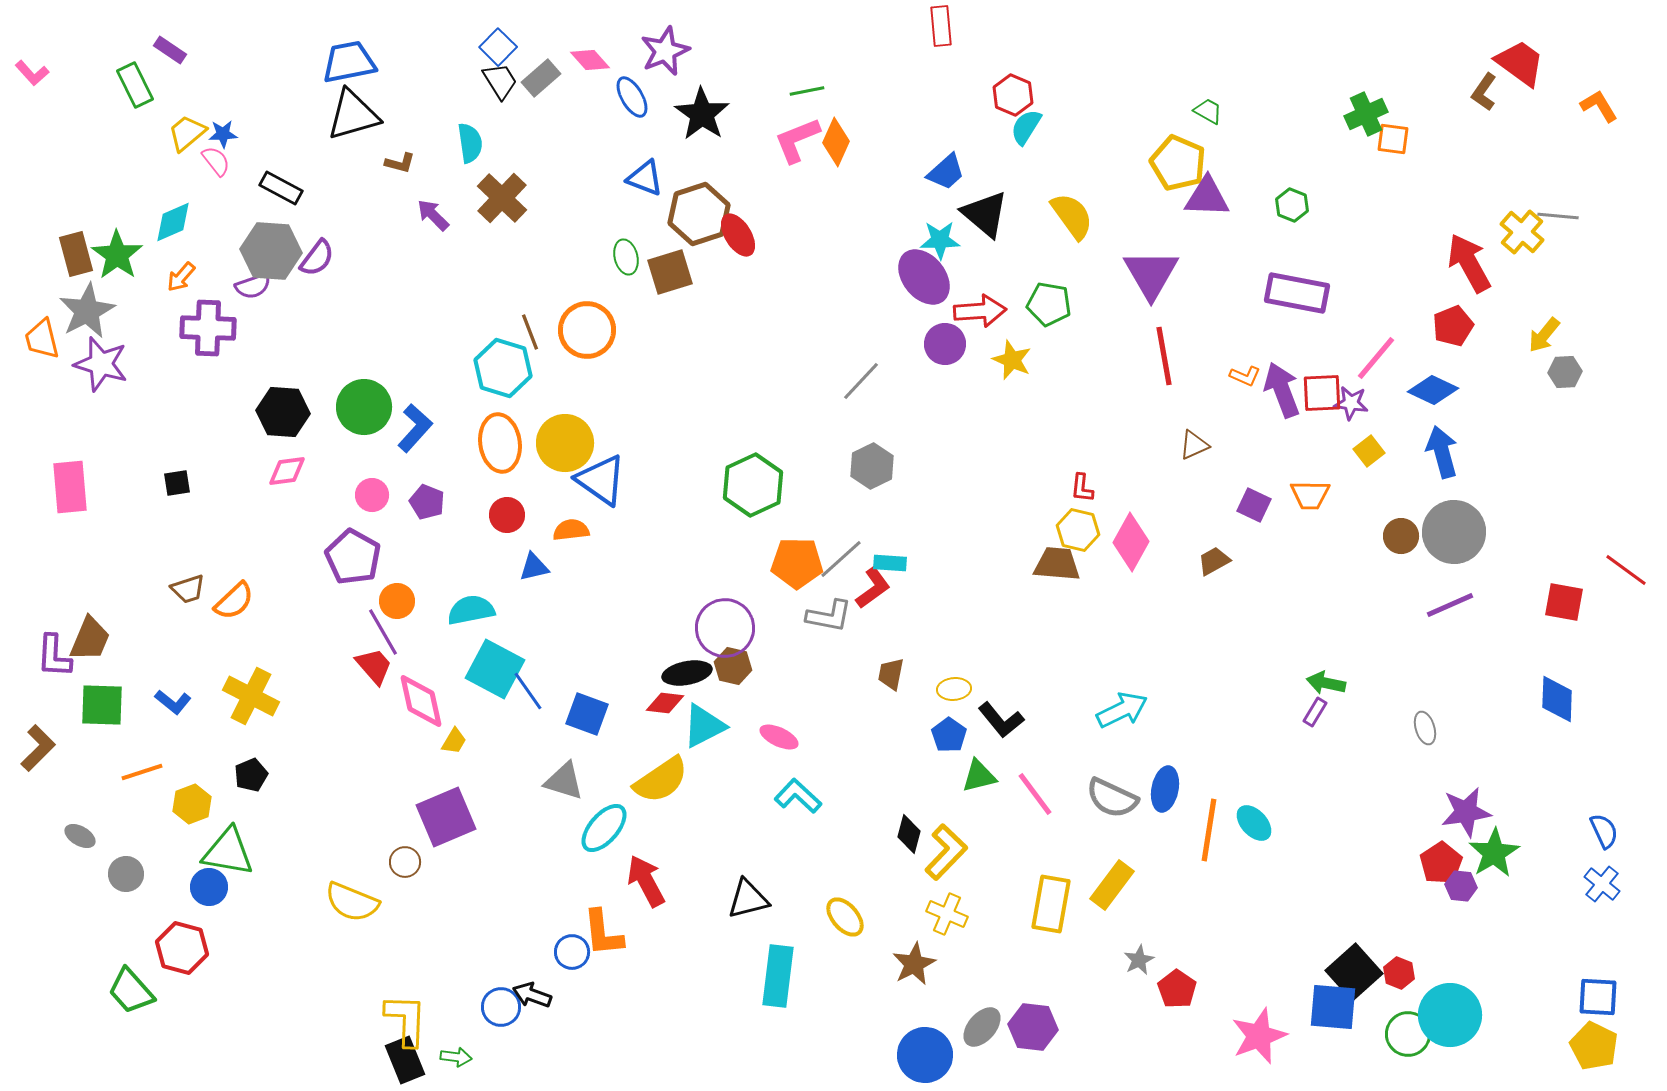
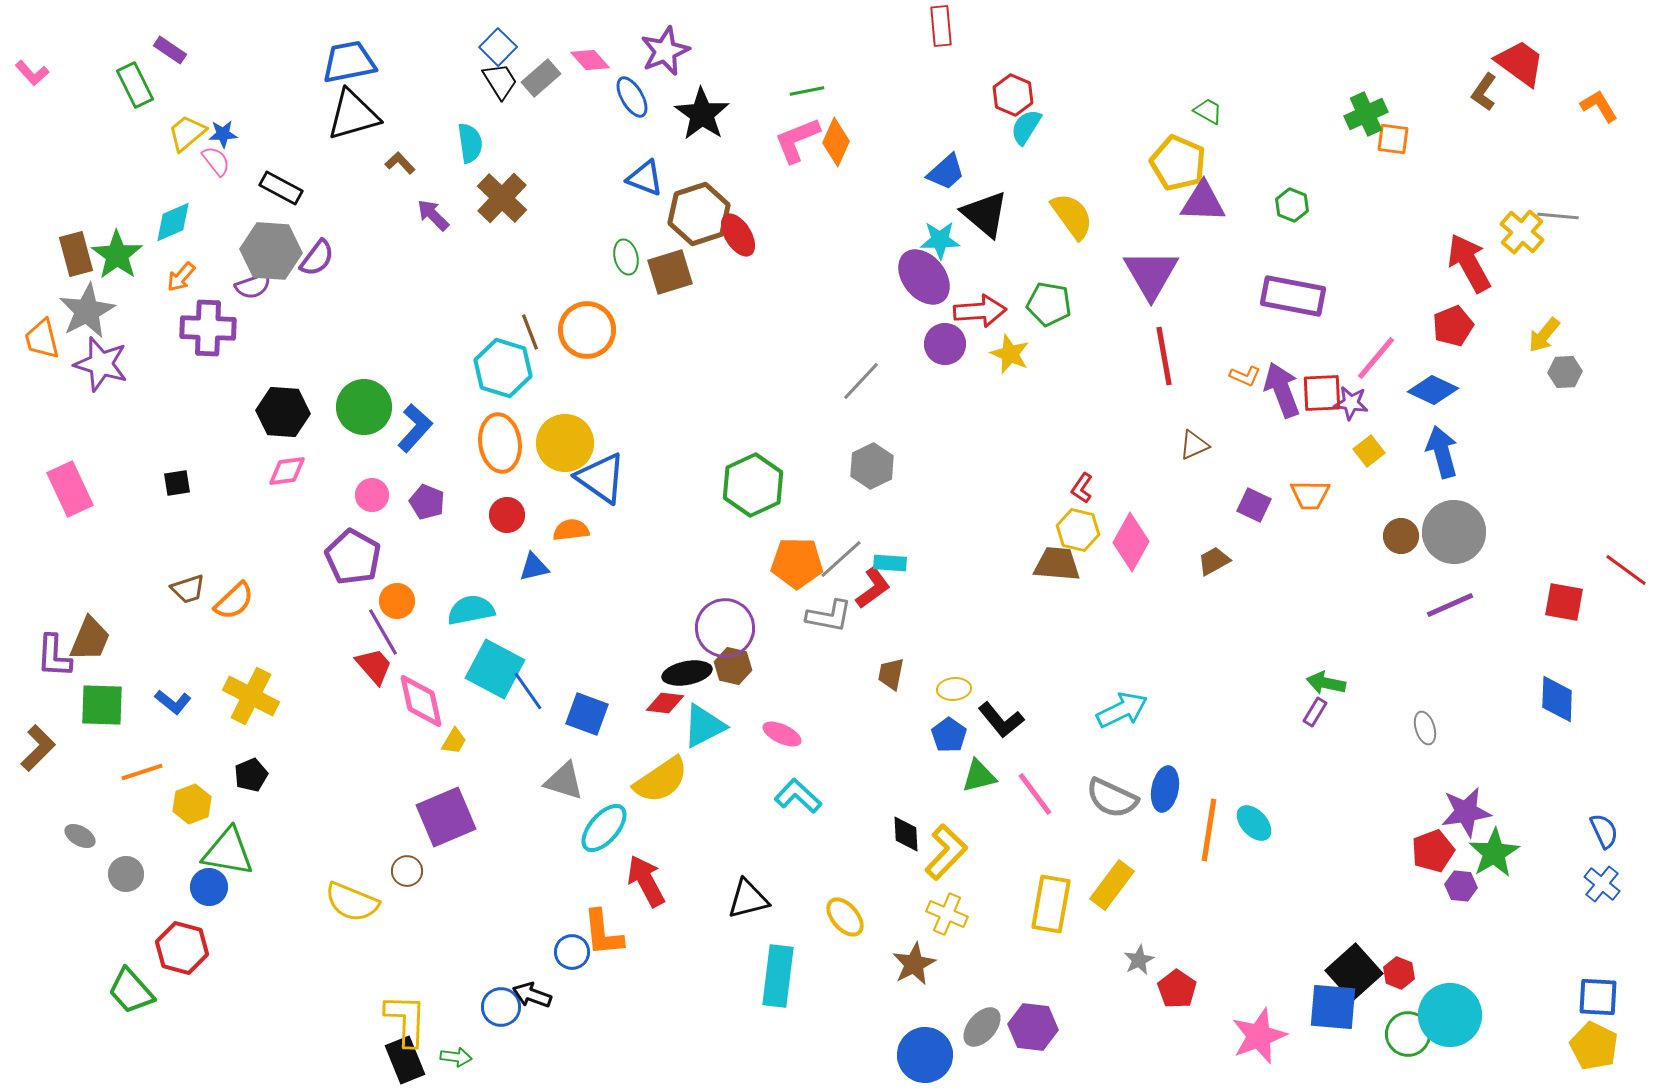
brown L-shape at (400, 163): rotated 148 degrees counterclockwise
purple triangle at (1207, 197): moved 4 px left, 5 px down
purple rectangle at (1297, 293): moved 4 px left, 3 px down
yellow star at (1012, 360): moved 2 px left, 6 px up
blue triangle at (601, 480): moved 2 px up
pink rectangle at (70, 487): moved 2 px down; rotated 20 degrees counterclockwise
red L-shape at (1082, 488): rotated 28 degrees clockwise
pink ellipse at (779, 737): moved 3 px right, 3 px up
black diamond at (909, 834): moved 3 px left; rotated 18 degrees counterclockwise
brown circle at (405, 862): moved 2 px right, 9 px down
red pentagon at (1441, 863): moved 8 px left, 12 px up; rotated 12 degrees clockwise
